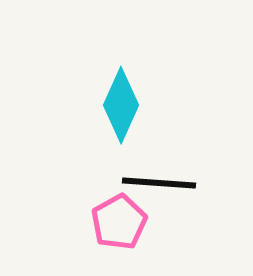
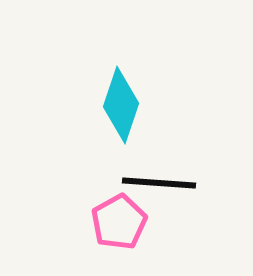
cyan diamond: rotated 6 degrees counterclockwise
